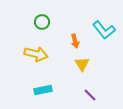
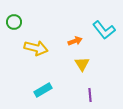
green circle: moved 28 px left
orange arrow: rotated 96 degrees counterclockwise
yellow arrow: moved 6 px up
cyan rectangle: rotated 18 degrees counterclockwise
purple line: rotated 40 degrees clockwise
